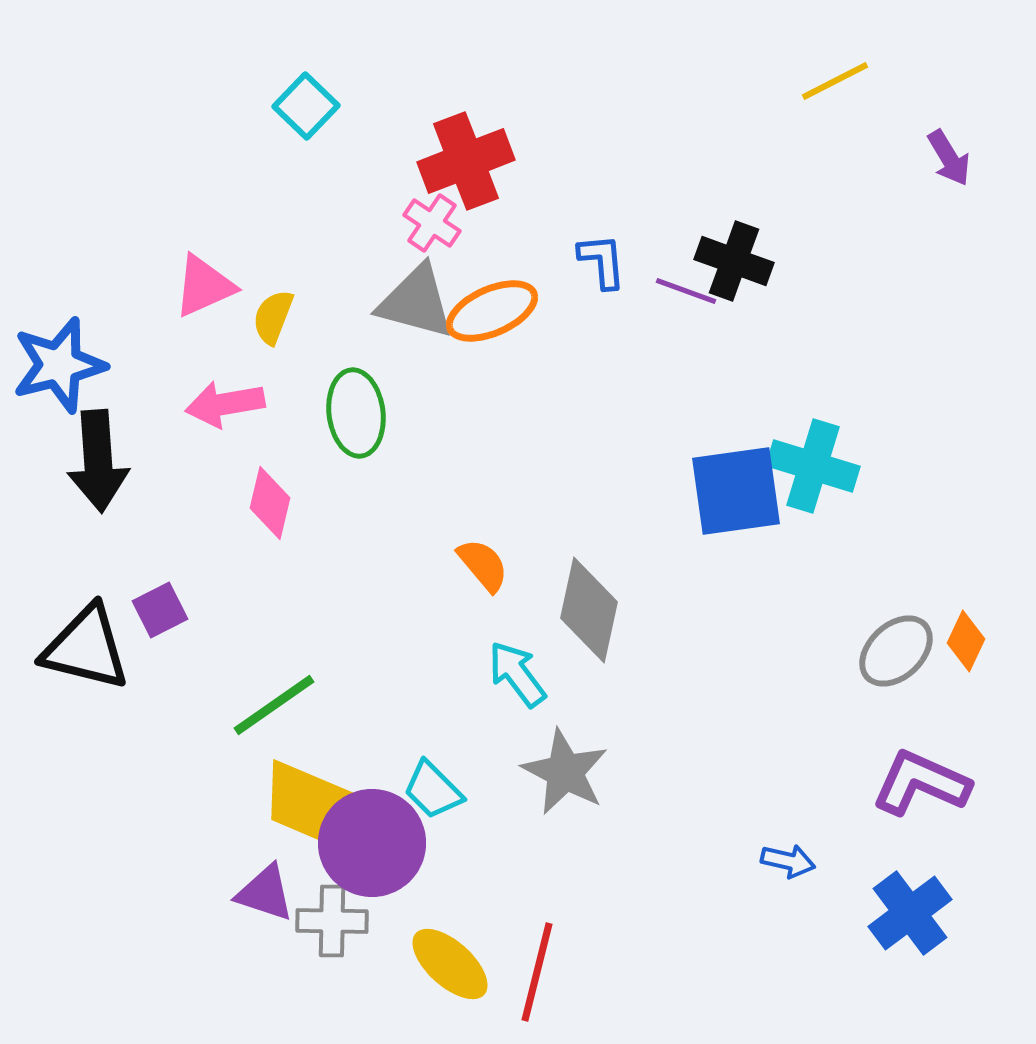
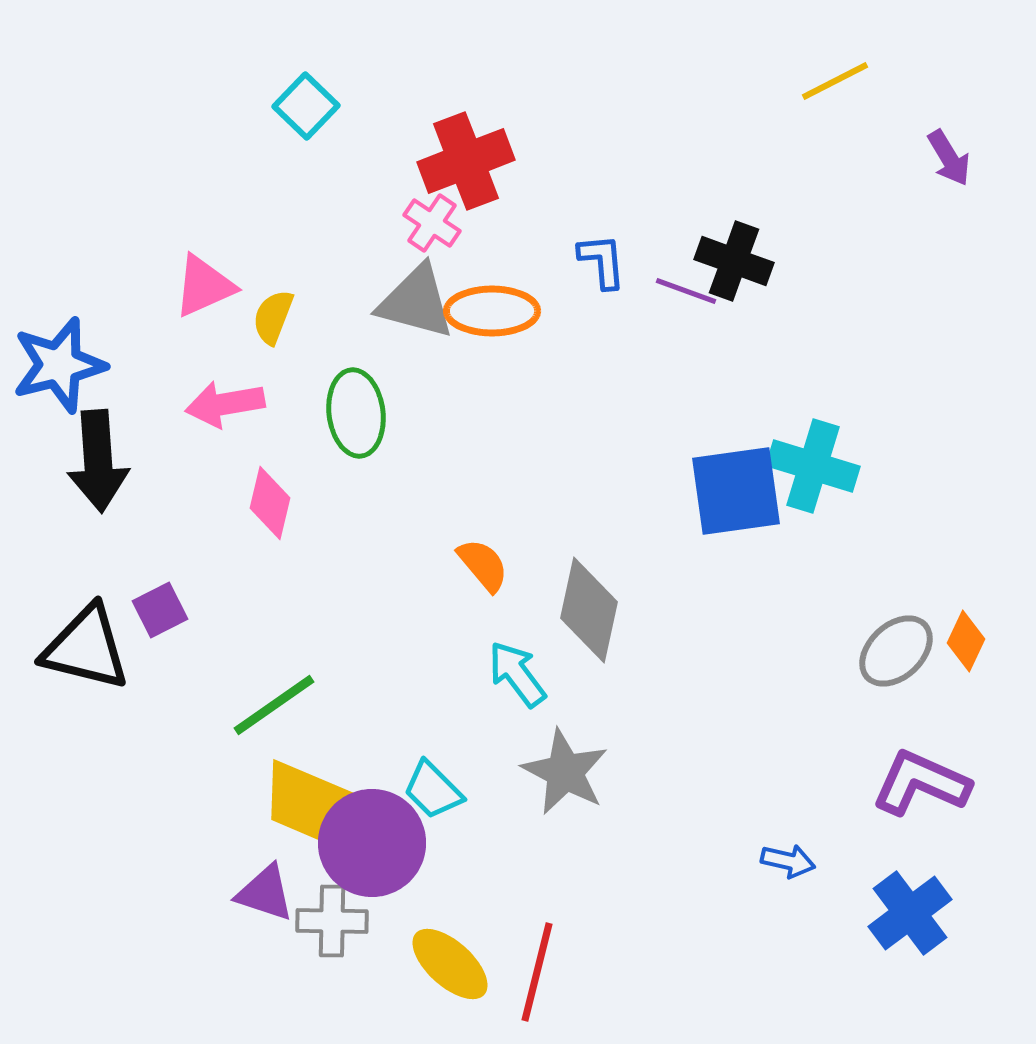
orange ellipse: rotated 24 degrees clockwise
